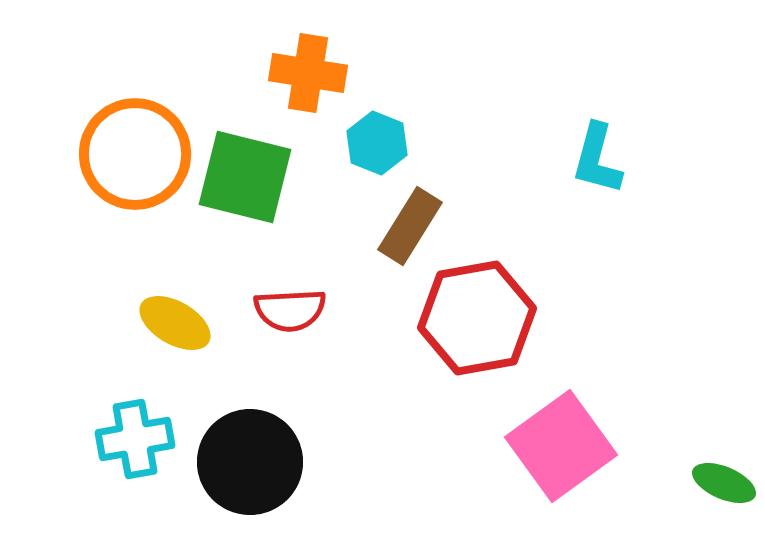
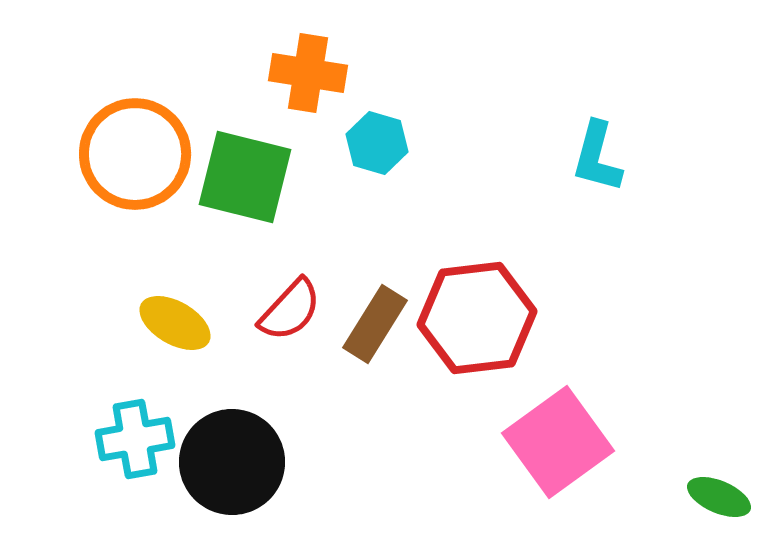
cyan hexagon: rotated 6 degrees counterclockwise
cyan L-shape: moved 2 px up
brown rectangle: moved 35 px left, 98 px down
red semicircle: rotated 44 degrees counterclockwise
red hexagon: rotated 3 degrees clockwise
pink square: moved 3 px left, 4 px up
black circle: moved 18 px left
green ellipse: moved 5 px left, 14 px down
